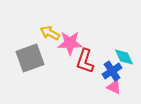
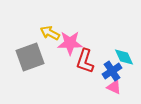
gray square: moved 1 px up
